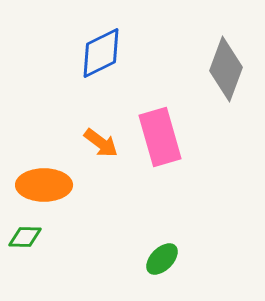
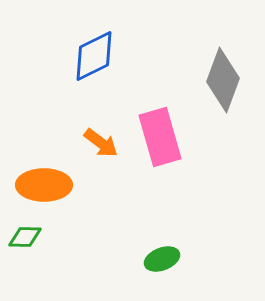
blue diamond: moved 7 px left, 3 px down
gray diamond: moved 3 px left, 11 px down
green ellipse: rotated 24 degrees clockwise
